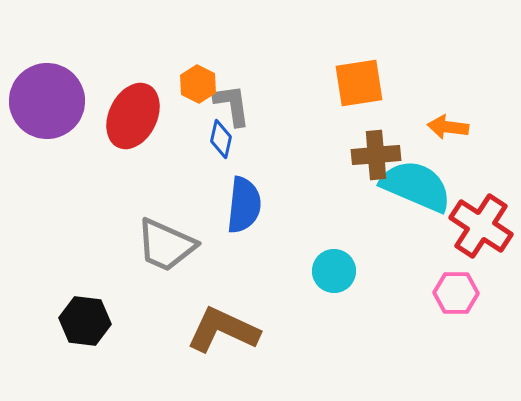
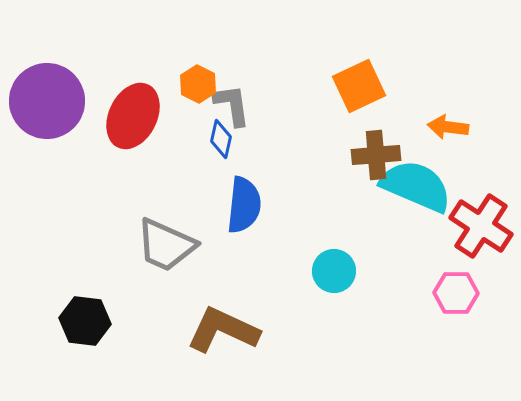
orange square: moved 3 px down; rotated 16 degrees counterclockwise
